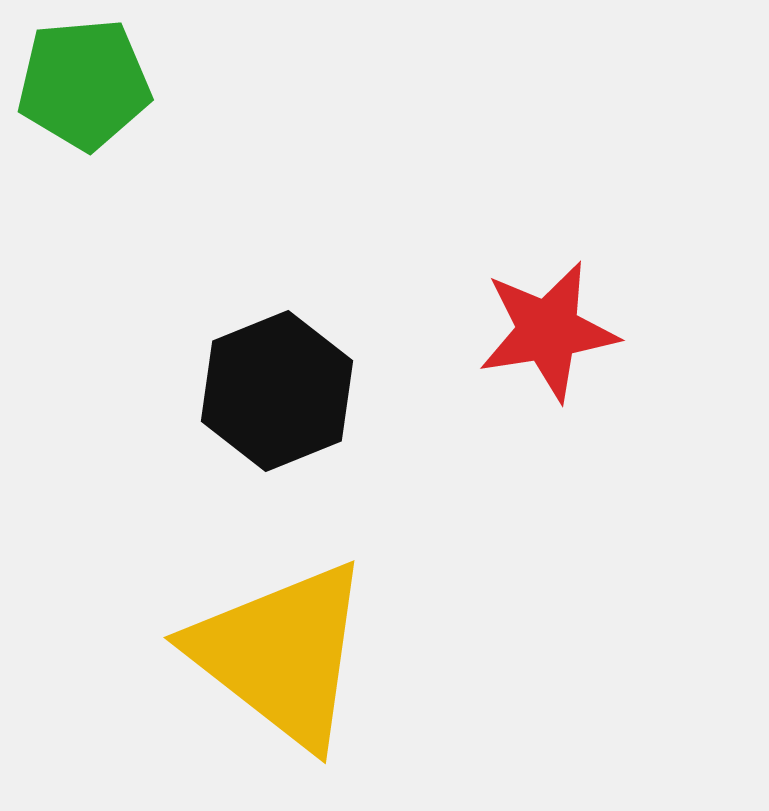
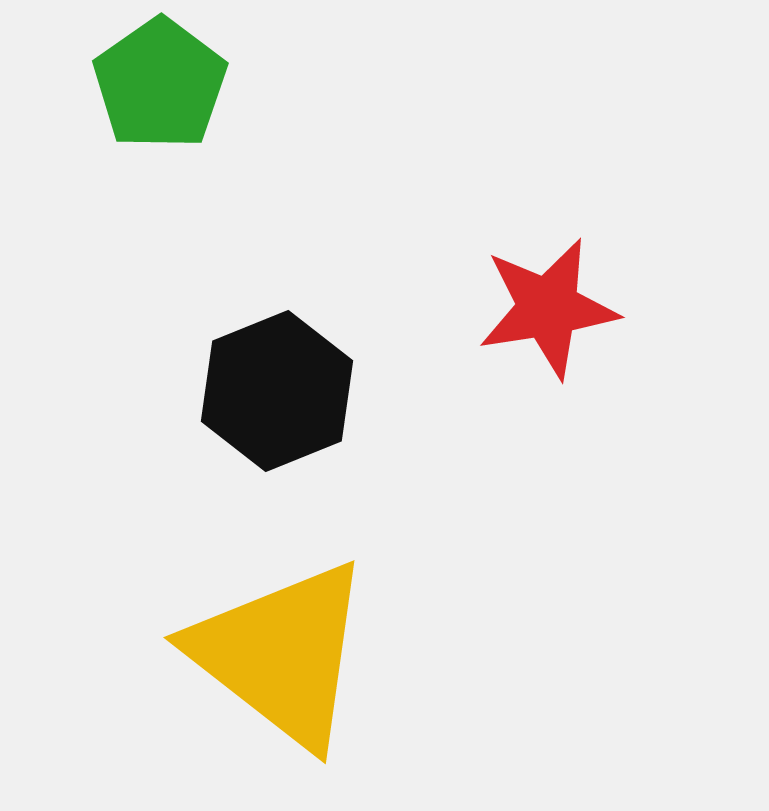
green pentagon: moved 76 px right; rotated 30 degrees counterclockwise
red star: moved 23 px up
